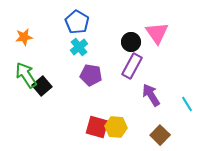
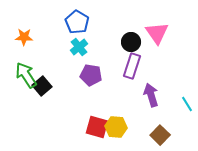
orange star: rotated 12 degrees clockwise
purple rectangle: rotated 10 degrees counterclockwise
purple arrow: rotated 15 degrees clockwise
